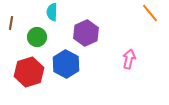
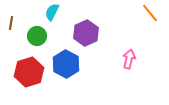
cyan semicircle: rotated 24 degrees clockwise
green circle: moved 1 px up
